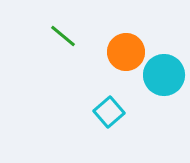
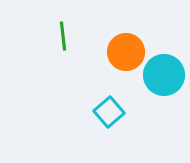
green line: rotated 44 degrees clockwise
